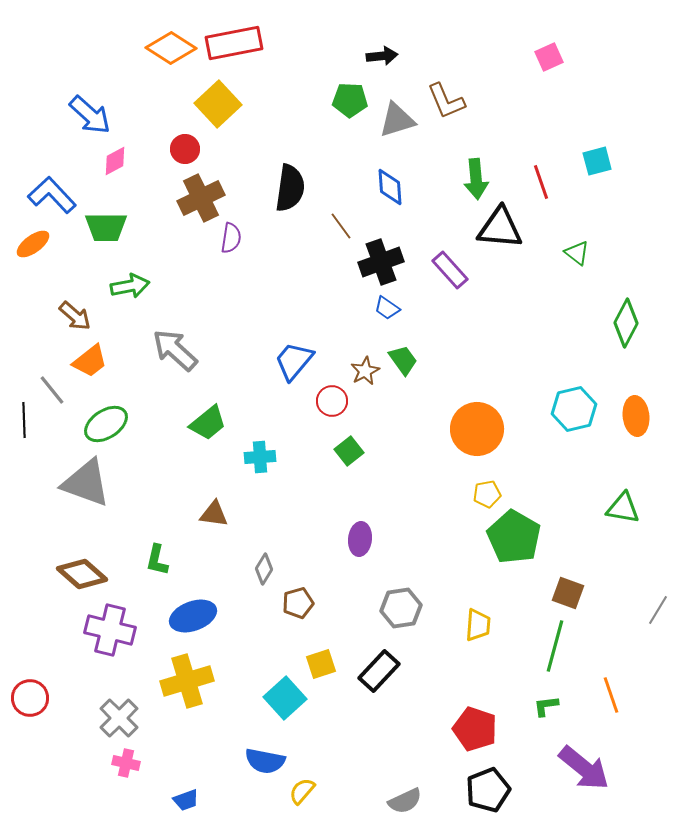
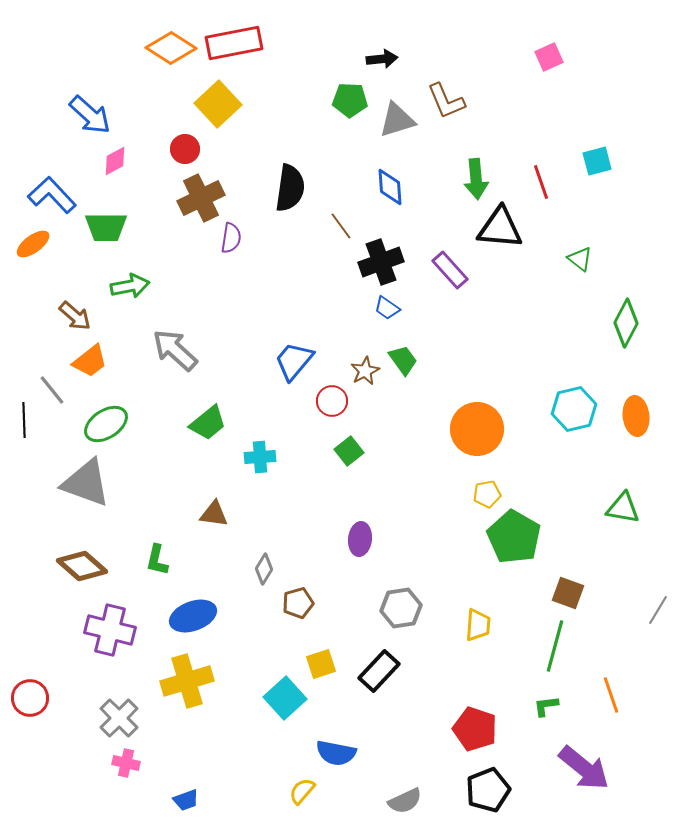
black arrow at (382, 56): moved 3 px down
green triangle at (577, 253): moved 3 px right, 6 px down
brown diamond at (82, 574): moved 8 px up
blue semicircle at (265, 761): moved 71 px right, 8 px up
